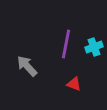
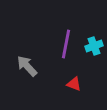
cyan cross: moved 1 px up
